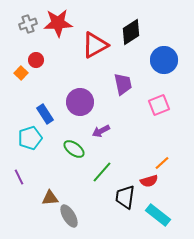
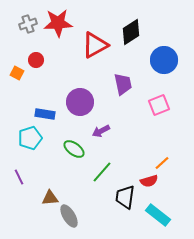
orange square: moved 4 px left; rotated 16 degrees counterclockwise
blue rectangle: rotated 48 degrees counterclockwise
